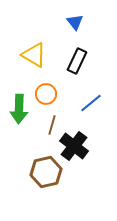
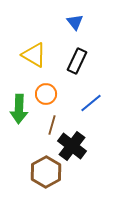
black cross: moved 2 px left
brown hexagon: rotated 16 degrees counterclockwise
